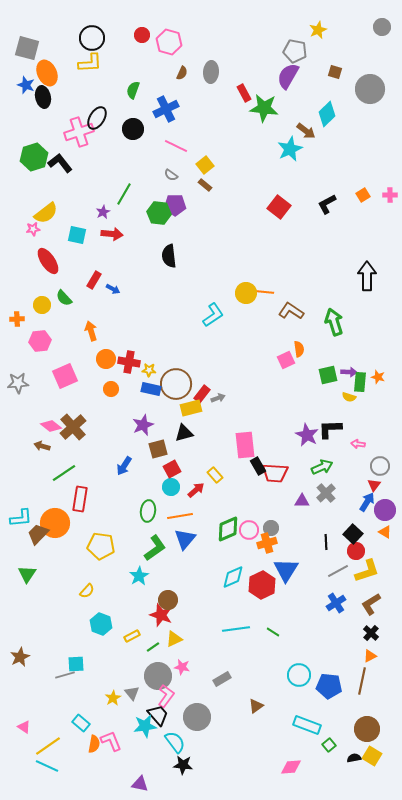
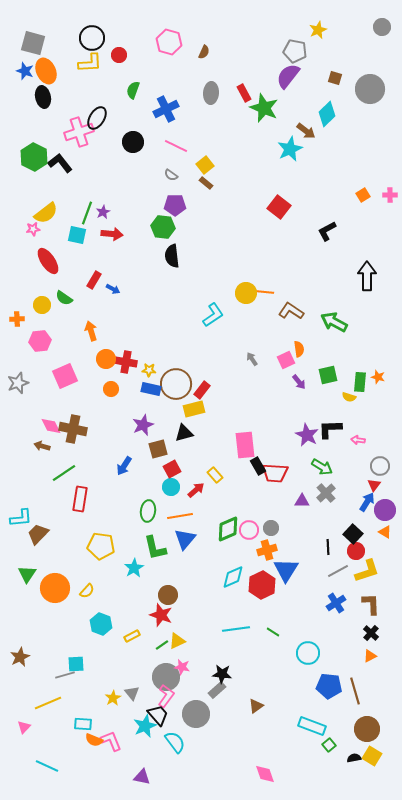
red circle at (142, 35): moved 23 px left, 20 px down
gray square at (27, 48): moved 6 px right, 5 px up
gray ellipse at (211, 72): moved 21 px down
brown square at (335, 72): moved 6 px down
orange ellipse at (47, 73): moved 1 px left, 2 px up
brown semicircle at (182, 73): moved 22 px right, 21 px up
purple semicircle at (288, 76): rotated 8 degrees clockwise
blue star at (26, 85): moved 1 px left, 14 px up
green star at (264, 108): rotated 16 degrees clockwise
black circle at (133, 129): moved 13 px down
green hexagon at (34, 157): rotated 16 degrees counterclockwise
brown rectangle at (205, 185): moved 1 px right, 2 px up
green line at (124, 194): moved 37 px left, 19 px down; rotated 10 degrees counterclockwise
black L-shape at (327, 204): moved 27 px down
green hexagon at (159, 213): moved 4 px right, 14 px down
black semicircle at (169, 256): moved 3 px right
green semicircle at (64, 298): rotated 12 degrees counterclockwise
green arrow at (334, 322): rotated 44 degrees counterclockwise
red cross at (129, 362): moved 3 px left
purple arrow at (349, 372): moved 50 px left, 10 px down; rotated 49 degrees clockwise
gray star at (18, 383): rotated 15 degrees counterclockwise
red rectangle at (202, 394): moved 4 px up
gray arrow at (218, 398): moved 34 px right, 39 px up; rotated 104 degrees counterclockwise
yellow rectangle at (191, 408): moved 3 px right, 1 px down
pink diamond at (51, 426): rotated 25 degrees clockwise
brown cross at (73, 427): moved 2 px down; rotated 36 degrees counterclockwise
pink arrow at (358, 444): moved 4 px up
green arrow at (322, 467): rotated 55 degrees clockwise
orange circle at (55, 523): moved 65 px down
black line at (326, 542): moved 2 px right, 5 px down
orange cross at (267, 543): moved 7 px down
green L-shape at (155, 548): rotated 112 degrees clockwise
cyan star at (139, 576): moved 5 px left, 8 px up
brown circle at (168, 600): moved 5 px up
brown L-shape at (371, 604): rotated 120 degrees clockwise
yellow triangle at (174, 639): moved 3 px right, 2 px down
green line at (153, 647): moved 9 px right, 2 px up
cyan circle at (299, 675): moved 9 px right, 22 px up
gray circle at (158, 676): moved 8 px right, 1 px down
gray rectangle at (222, 679): moved 5 px left, 11 px down; rotated 12 degrees counterclockwise
brown line at (362, 681): moved 7 px left, 10 px down; rotated 28 degrees counterclockwise
gray circle at (197, 717): moved 1 px left, 3 px up
cyan rectangle at (81, 723): moved 2 px right, 1 px down; rotated 36 degrees counterclockwise
cyan rectangle at (307, 725): moved 5 px right, 1 px down
cyan star at (145, 726): rotated 15 degrees counterclockwise
pink triangle at (24, 727): rotated 40 degrees clockwise
orange semicircle at (94, 744): moved 4 px up; rotated 102 degrees clockwise
yellow line at (48, 746): moved 43 px up; rotated 12 degrees clockwise
black star at (183, 765): moved 39 px right, 91 px up
pink diamond at (291, 767): moved 26 px left, 7 px down; rotated 75 degrees clockwise
purple triangle at (140, 784): moved 2 px right, 7 px up
